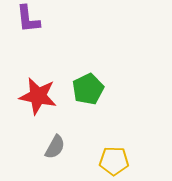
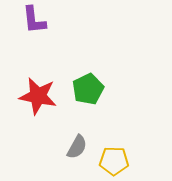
purple L-shape: moved 6 px right, 1 px down
gray semicircle: moved 22 px right
